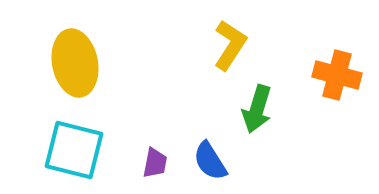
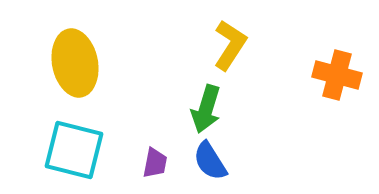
green arrow: moved 51 px left
